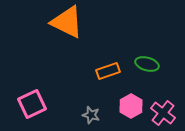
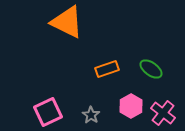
green ellipse: moved 4 px right, 5 px down; rotated 20 degrees clockwise
orange rectangle: moved 1 px left, 2 px up
pink square: moved 16 px right, 8 px down
gray star: rotated 18 degrees clockwise
